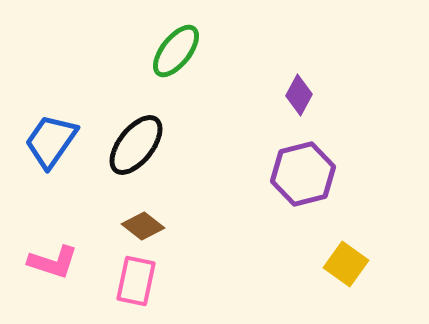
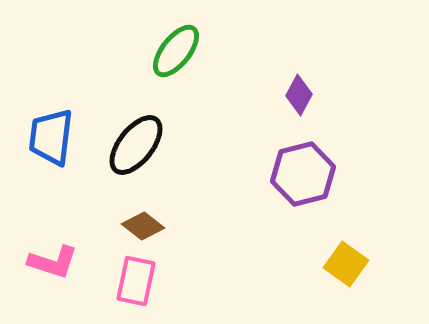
blue trapezoid: moved 4 px up; rotated 28 degrees counterclockwise
